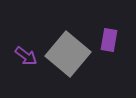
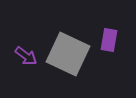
gray square: rotated 15 degrees counterclockwise
